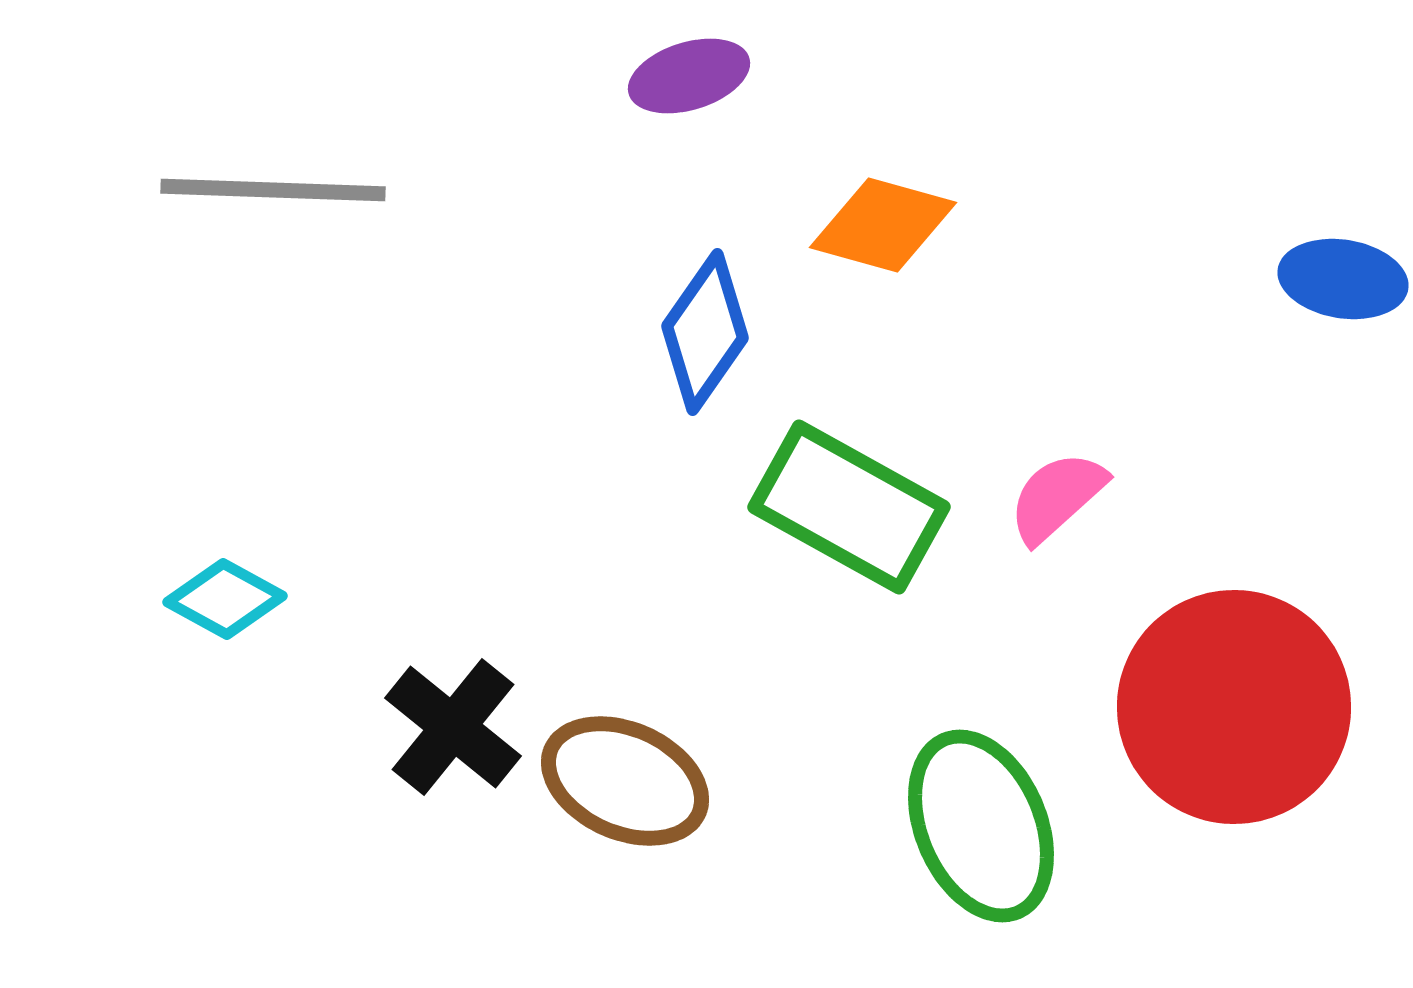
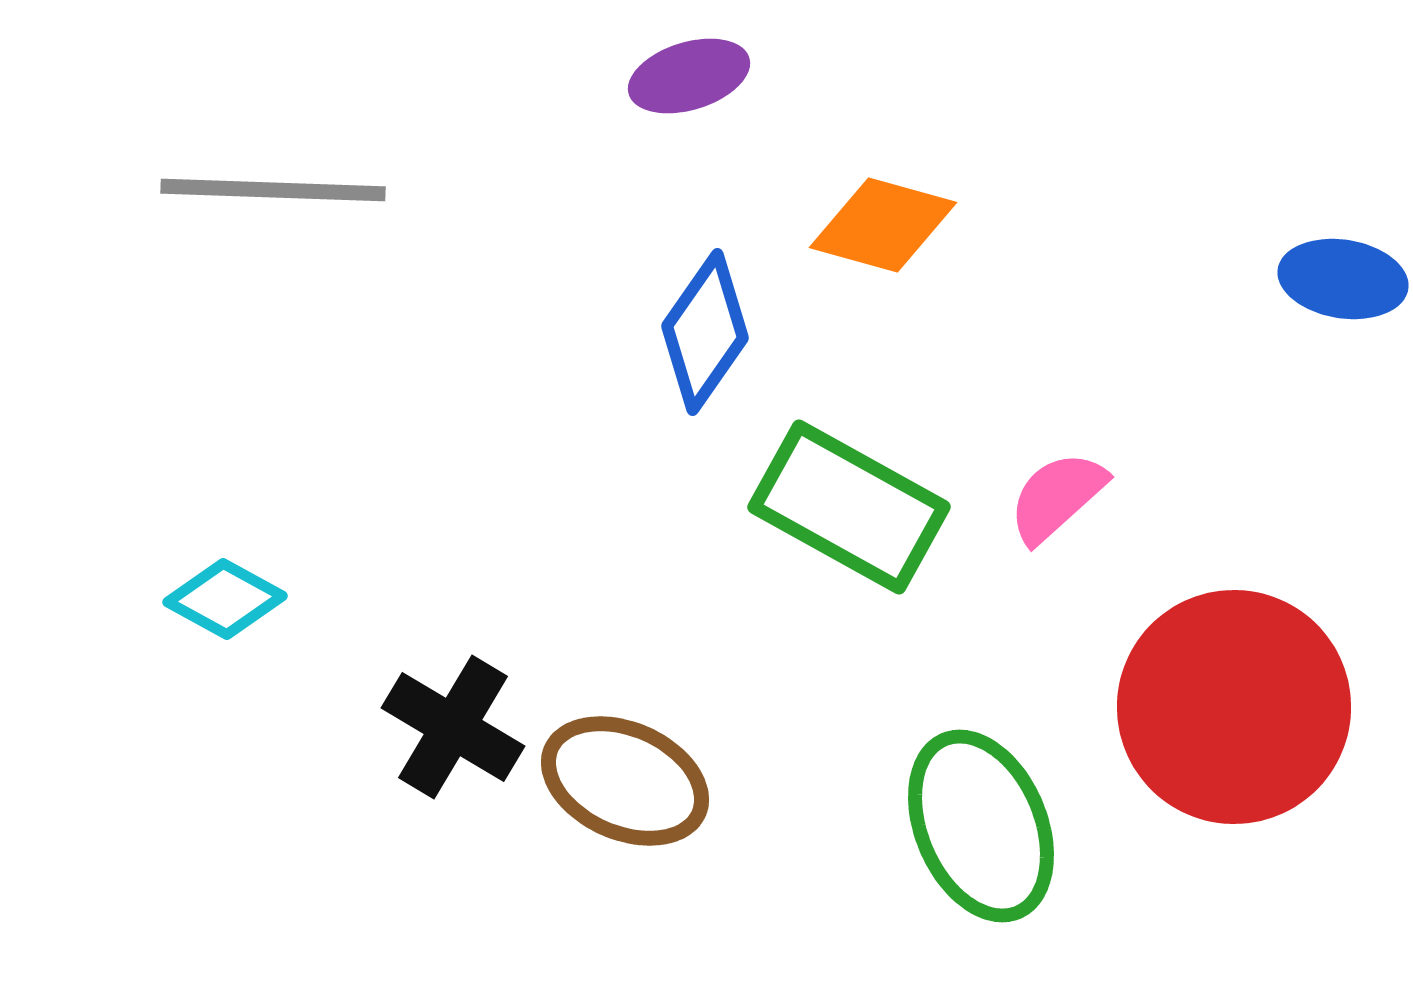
black cross: rotated 8 degrees counterclockwise
